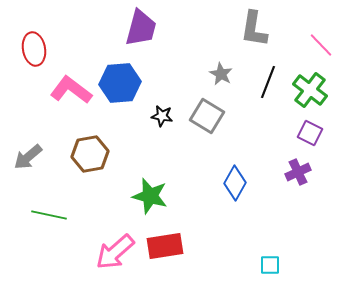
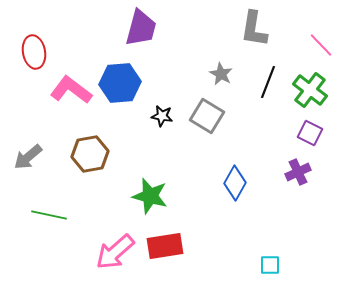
red ellipse: moved 3 px down
